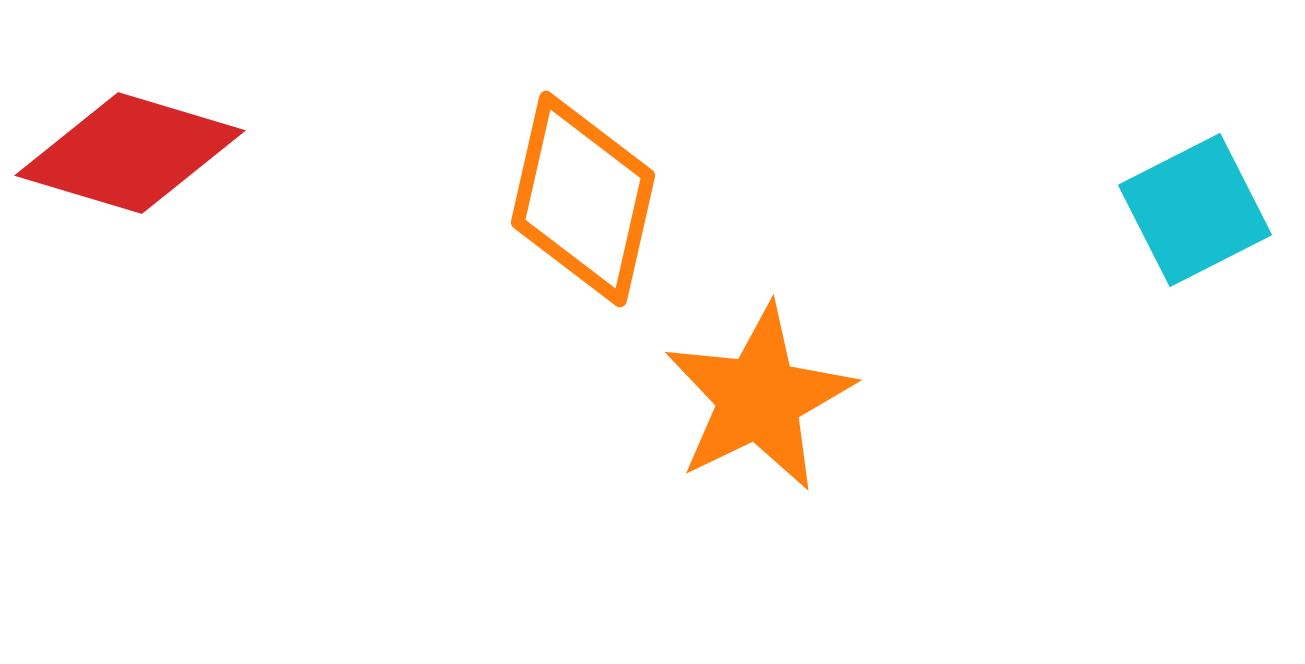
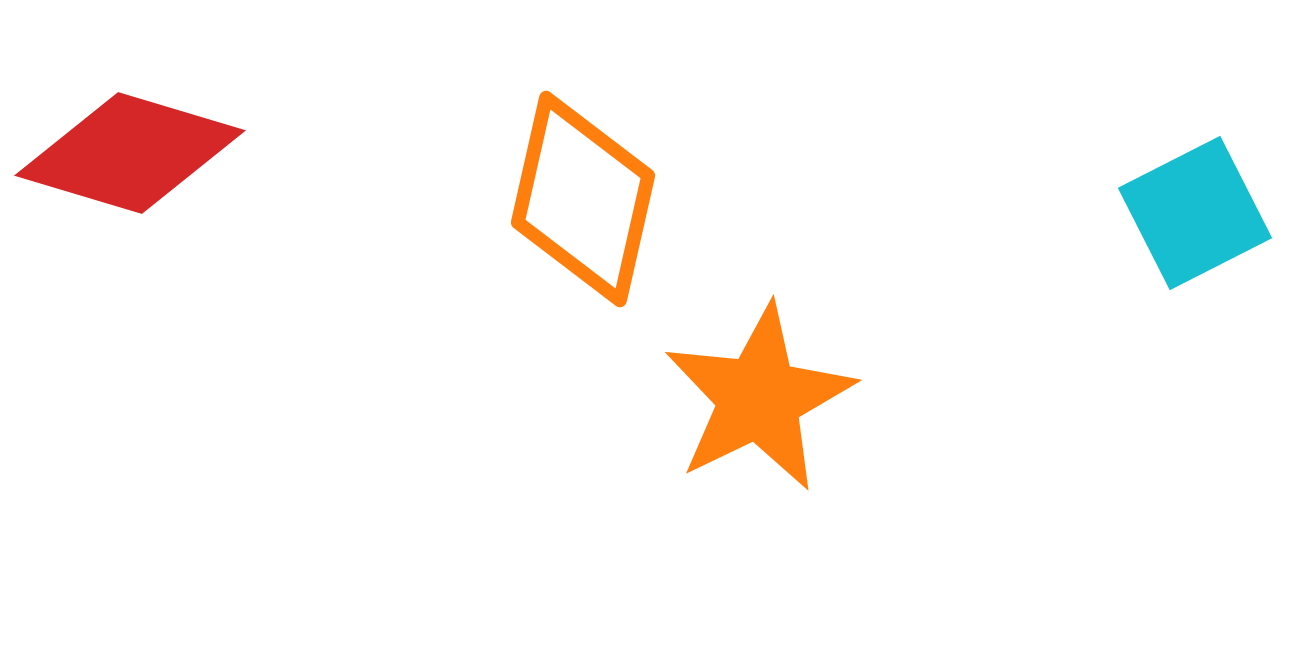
cyan square: moved 3 px down
